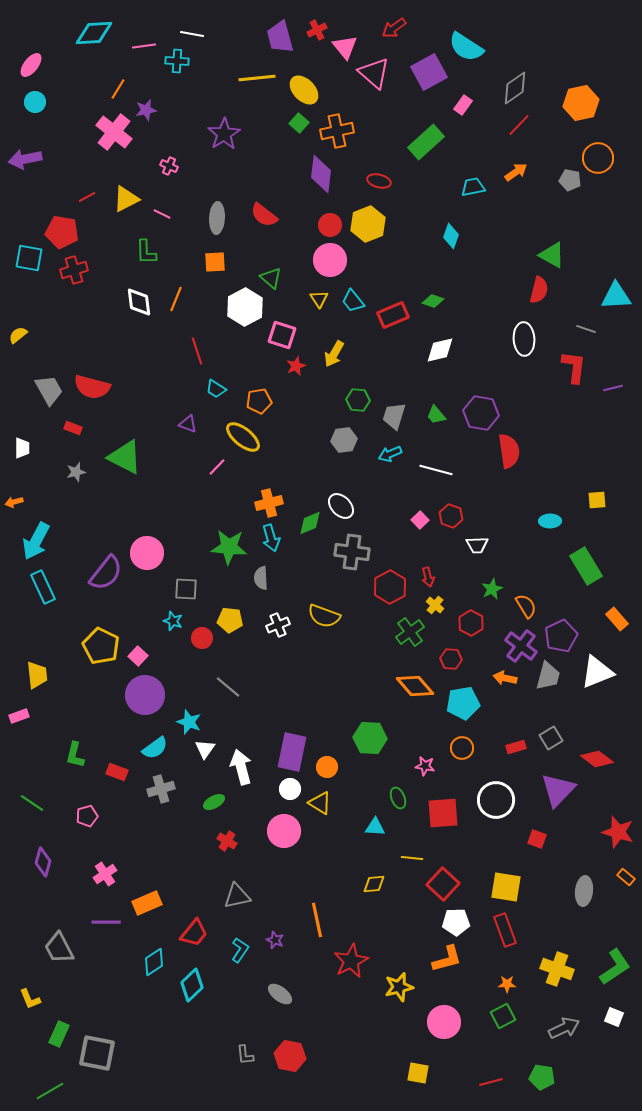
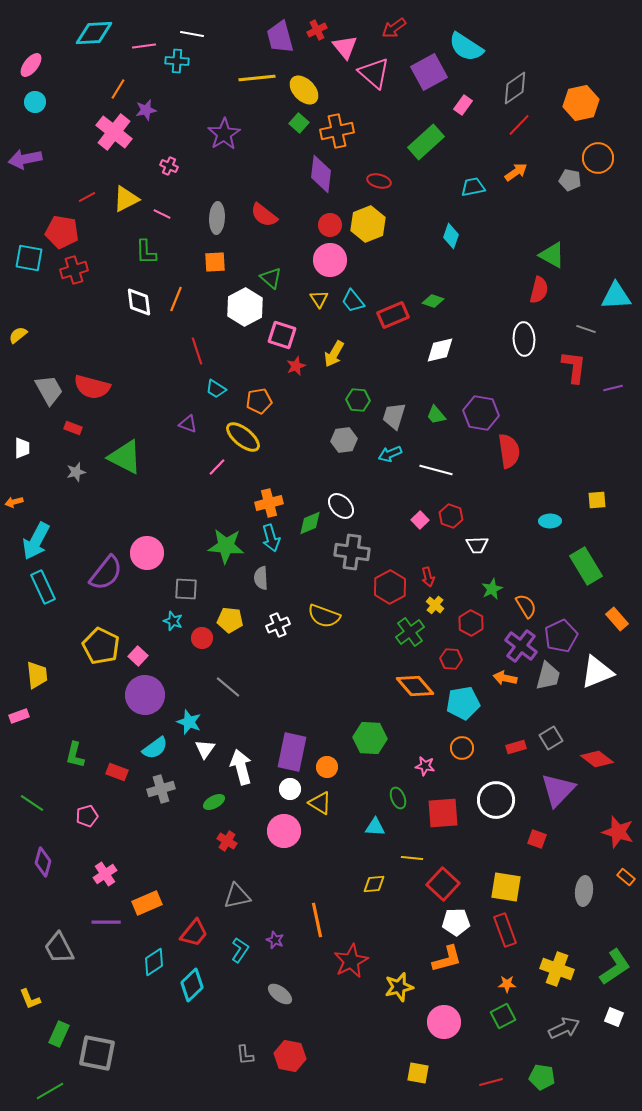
green star at (229, 547): moved 3 px left, 1 px up
